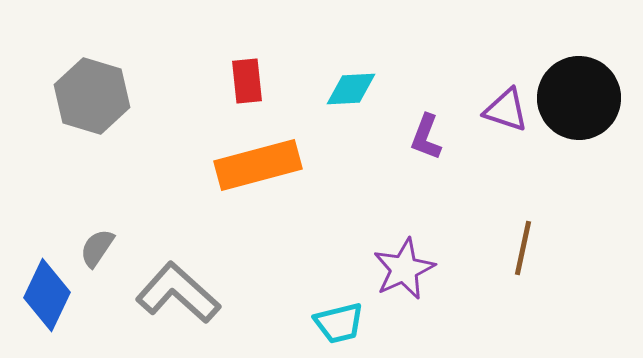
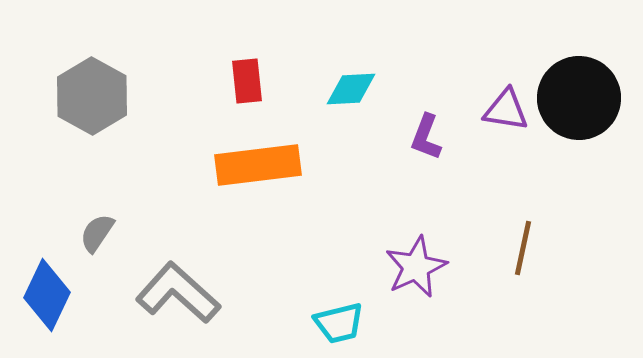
gray hexagon: rotated 12 degrees clockwise
purple triangle: rotated 9 degrees counterclockwise
orange rectangle: rotated 8 degrees clockwise
gray semicircle: moved 15 px up
purple star: moved 12 px right, 2 px up
